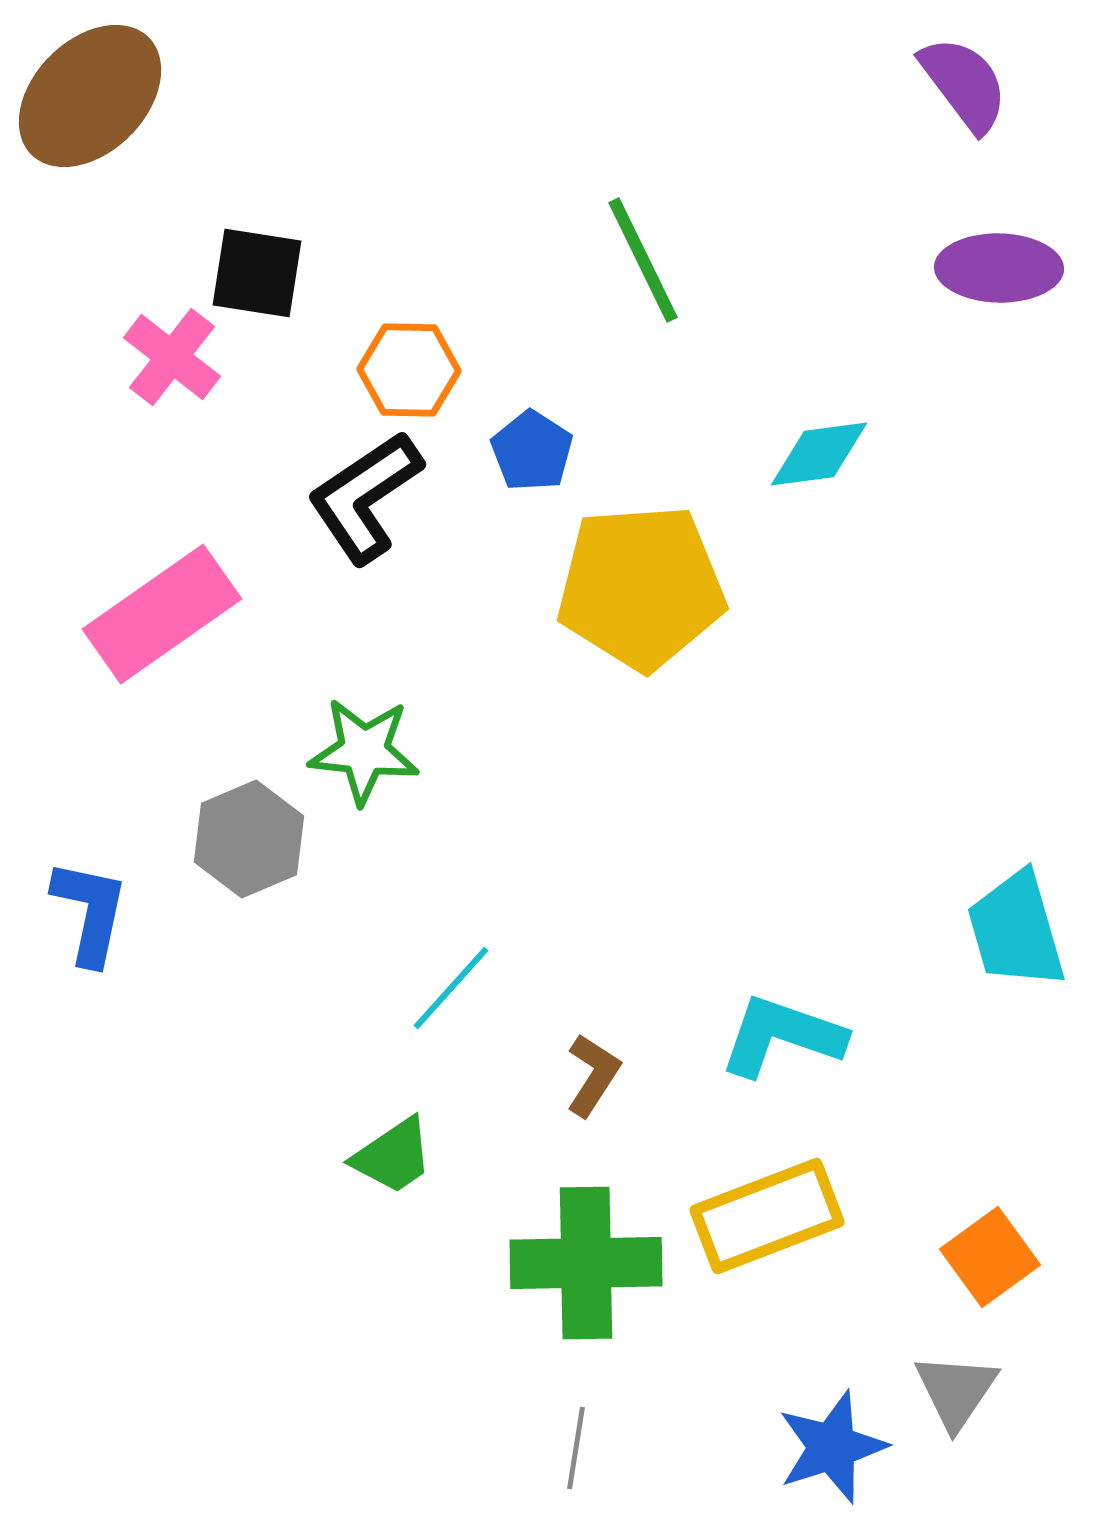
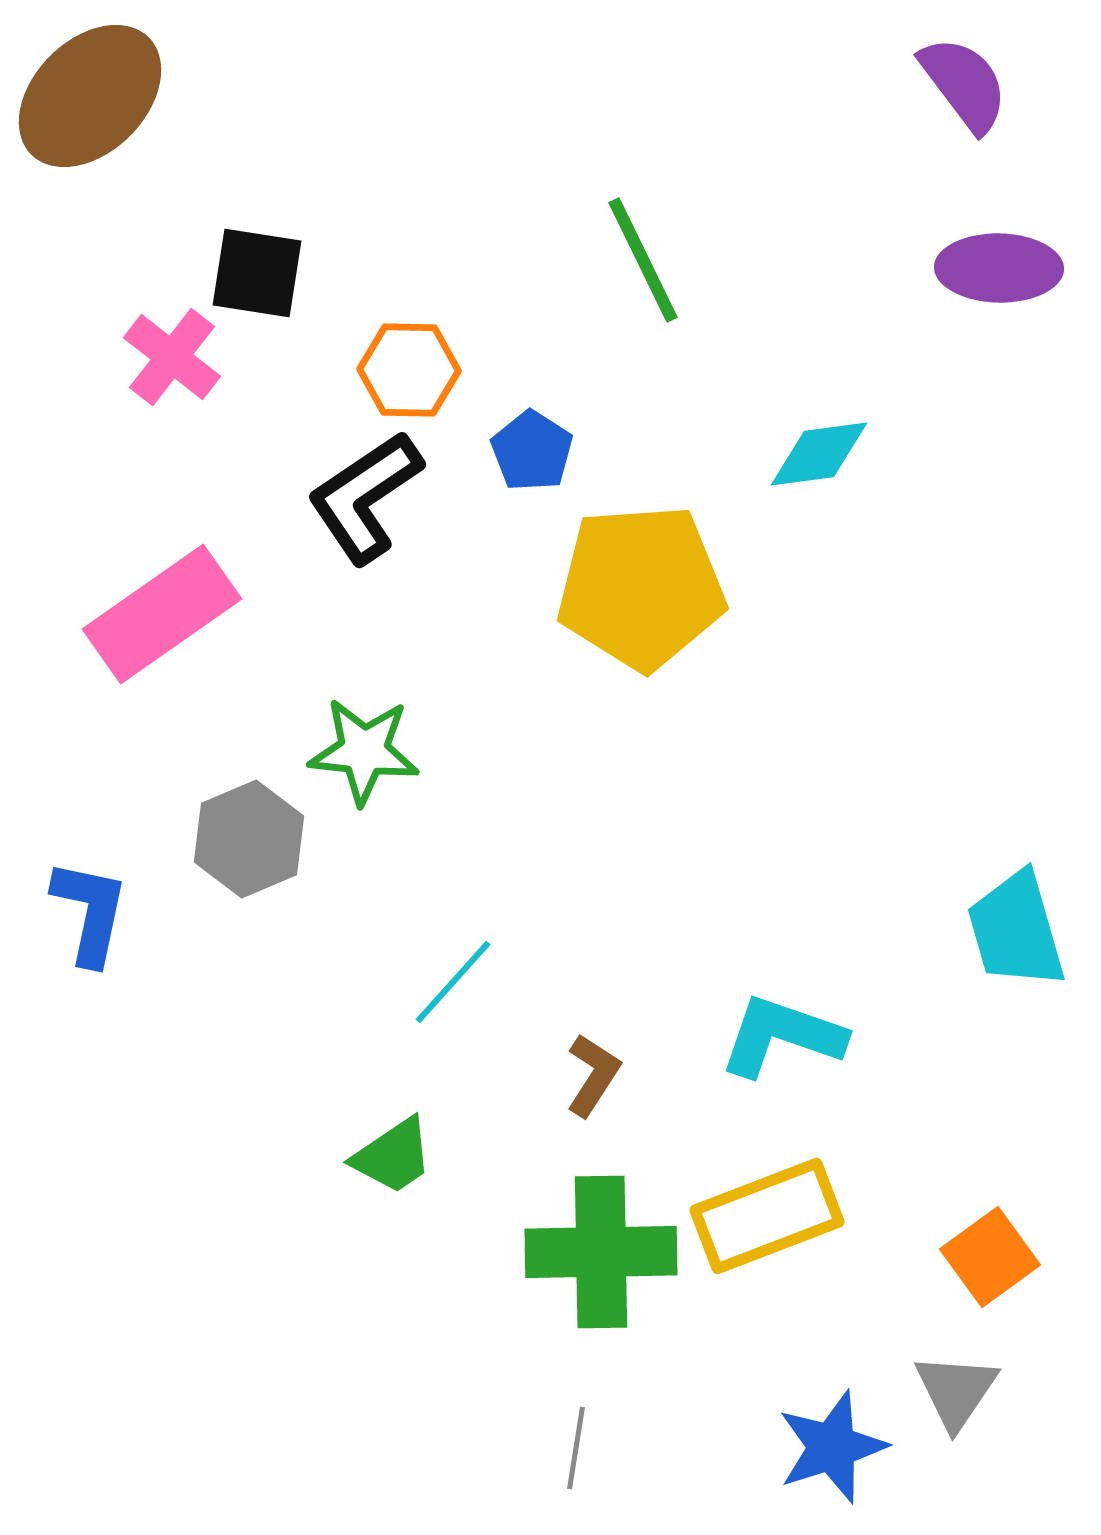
cyan line: moved 2 px right, 6 px up
green cross: moved 15 px right, 11 px up
